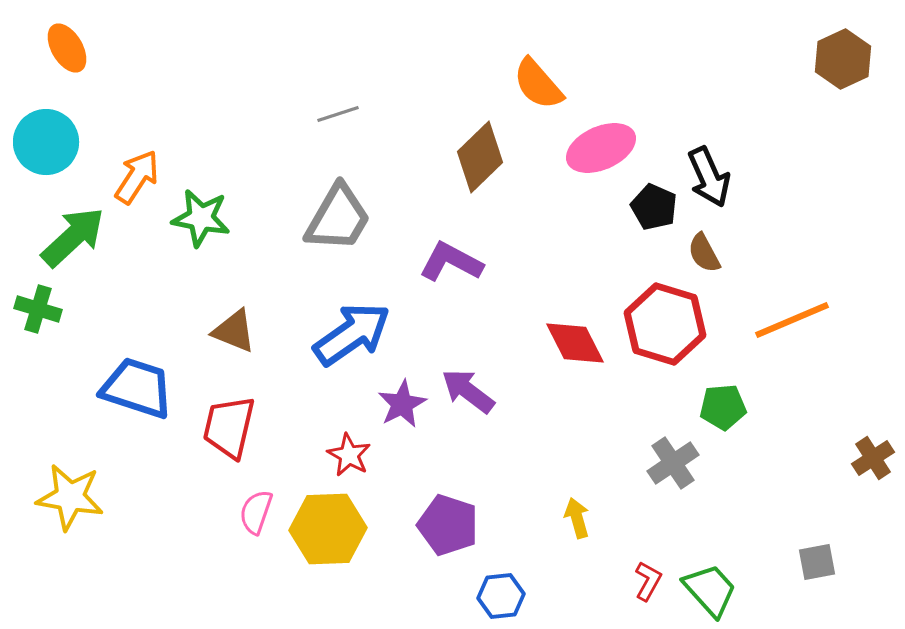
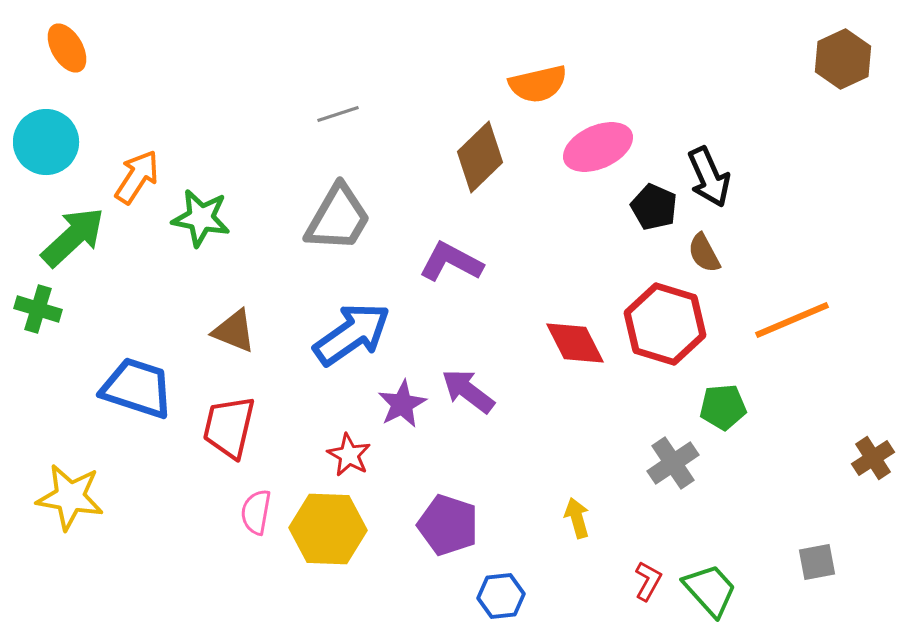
orange semicircle: rotated 62 degrees counterclockwise
pink ellipse: moved 3 px left, 1 px up
pink semicircle: rotated 9 degrees counterclockwise
yellow hexagon: rotated 4 degrees clockwise
